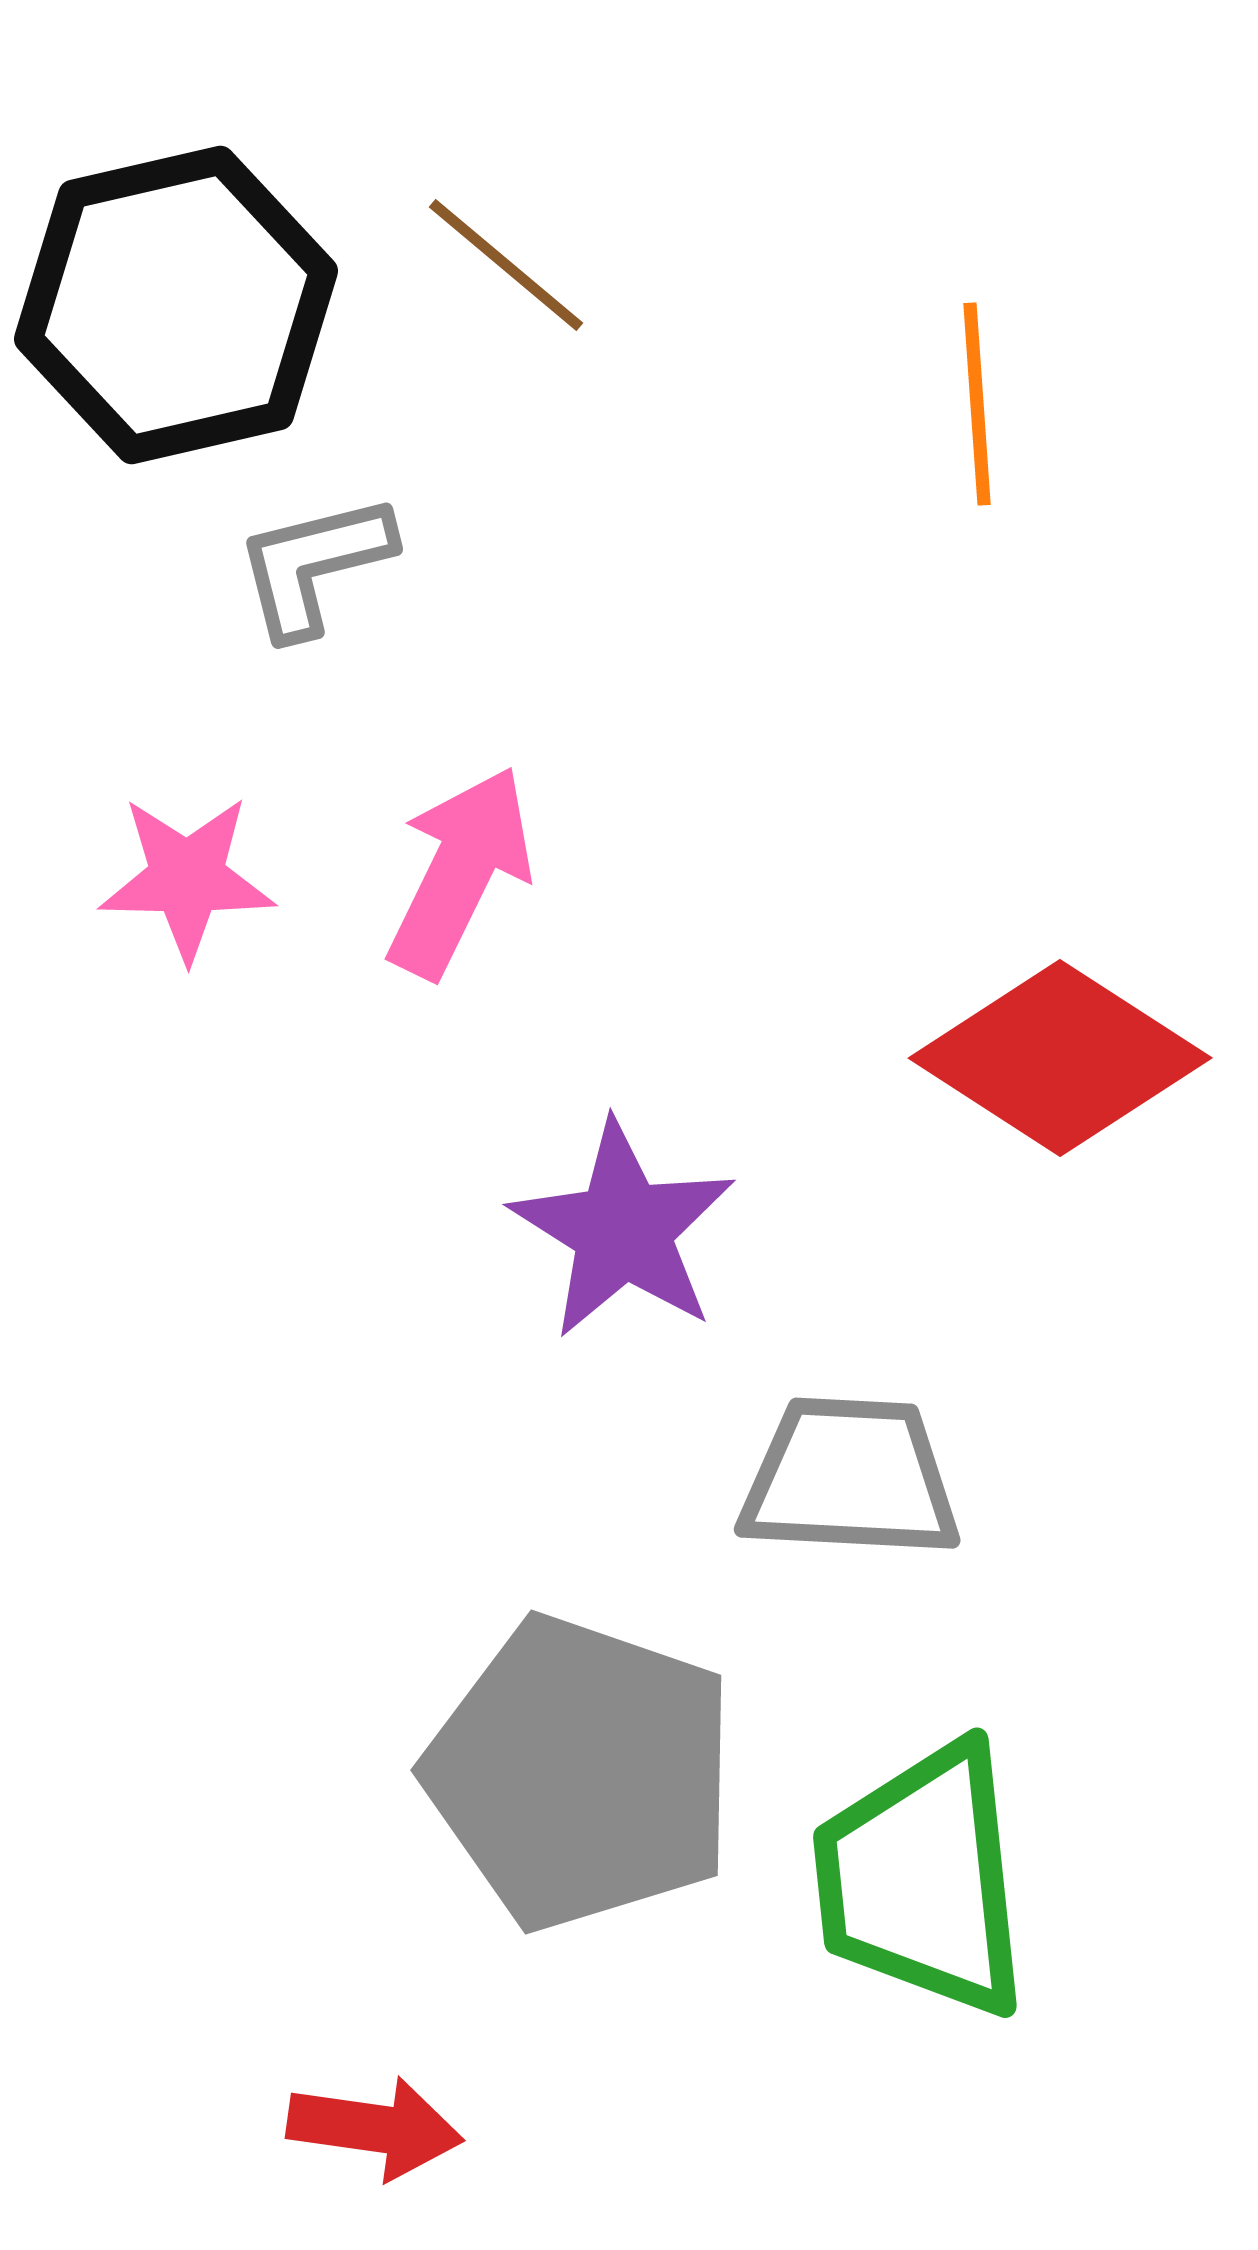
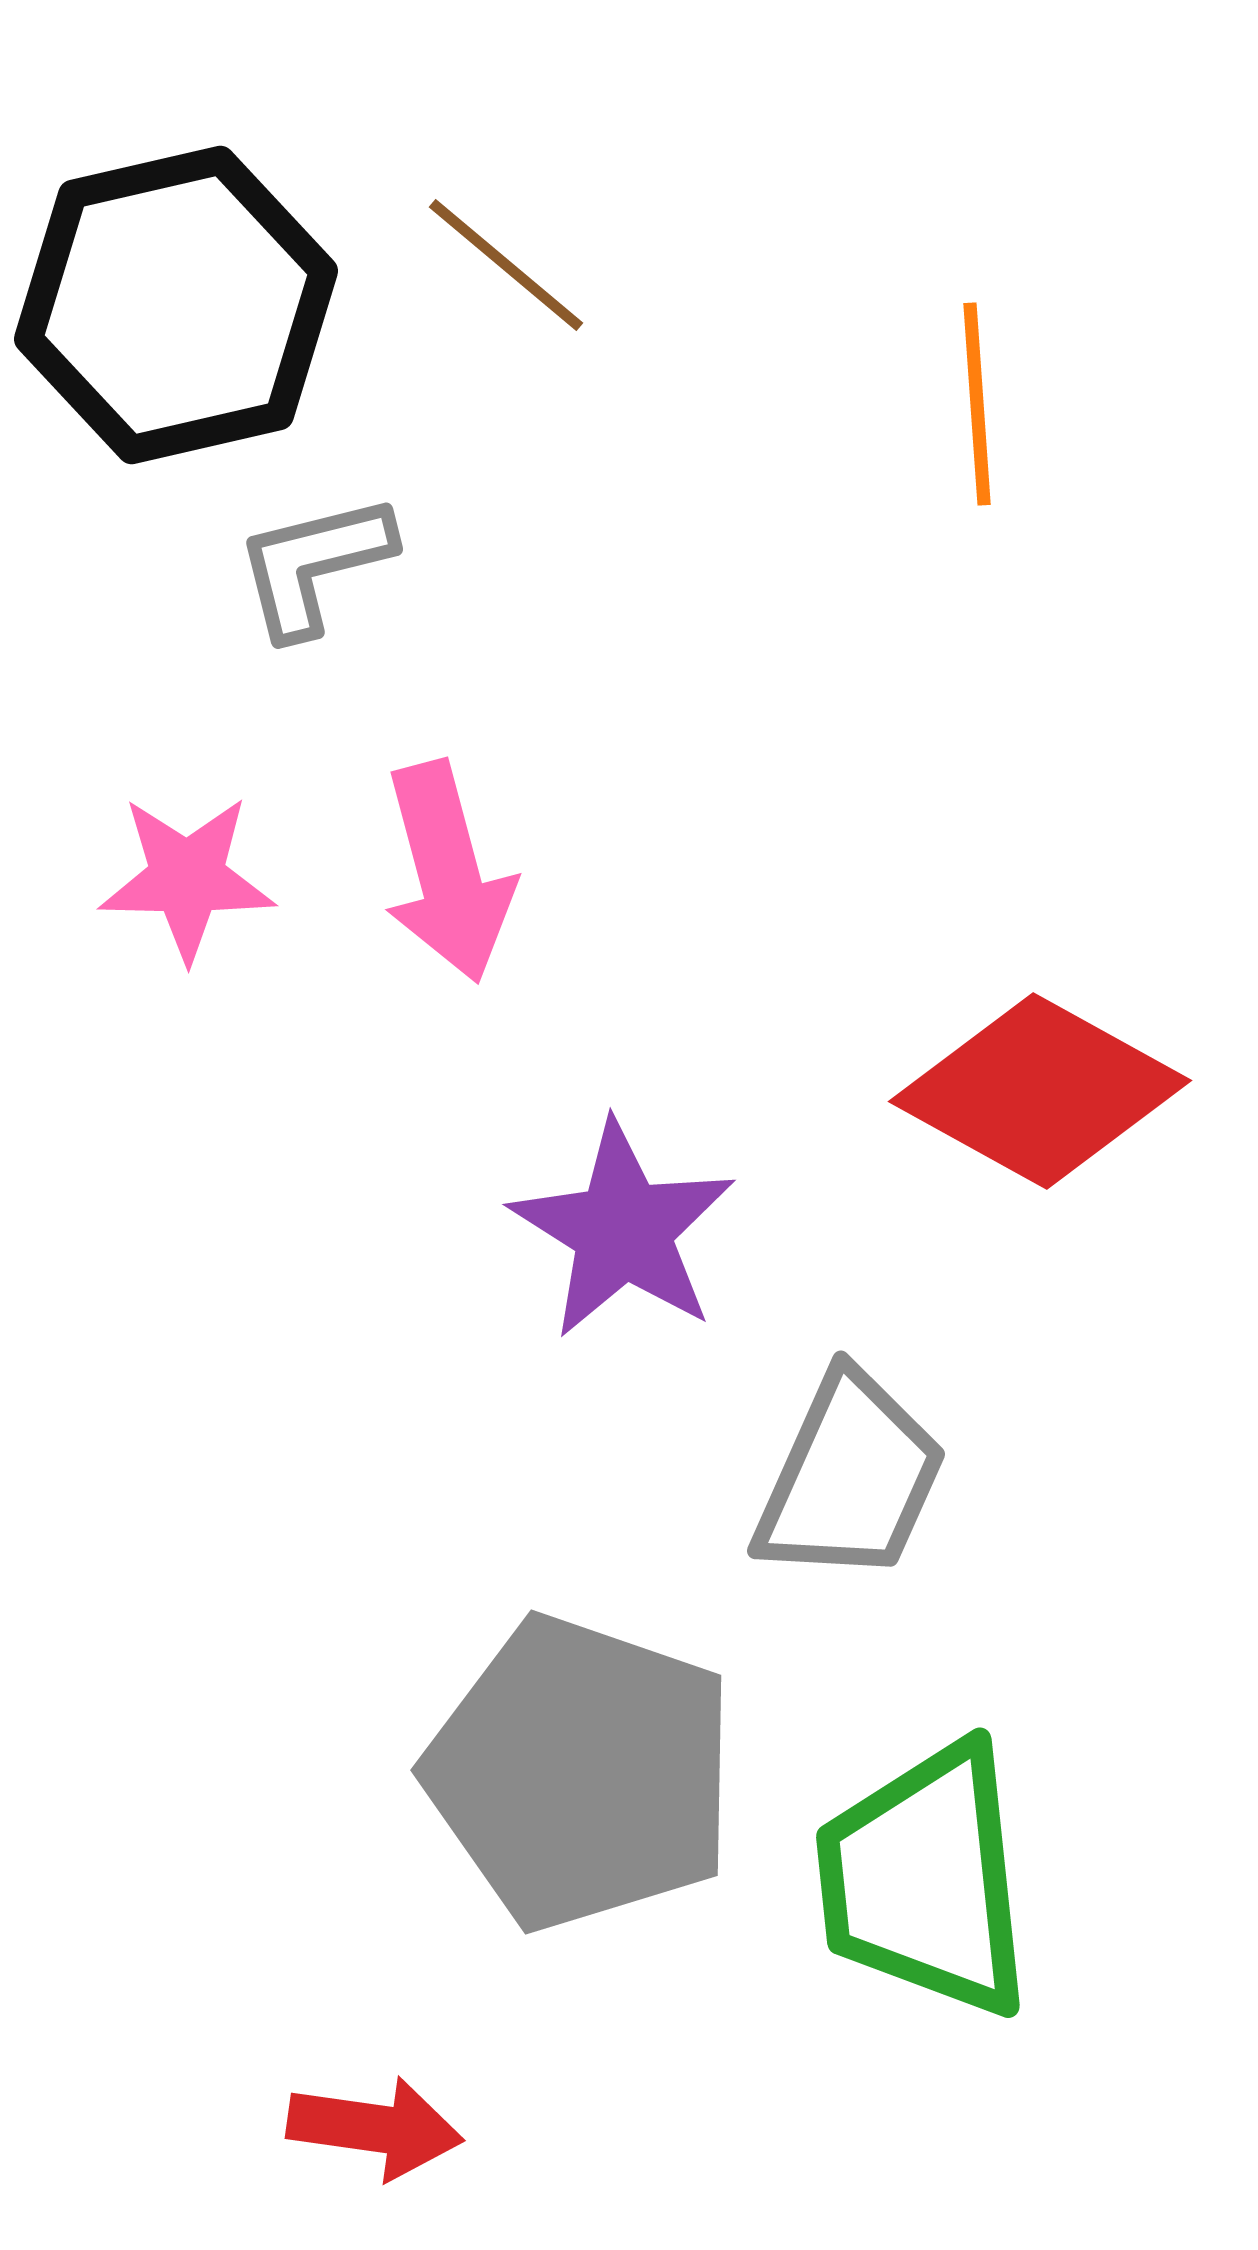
pink arrow: moved 12 px left; rotated 139 degrees clockwise
red diamond: moved 20 px left, 33 px down; rotated 4 degrees counterclockwise
gray trapezoid: rotated 111 degrees clockwise
green trapezoid: moved 3 px right
